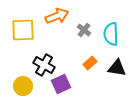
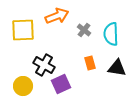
orange rectangle: rotated 64 degrees counterclockwise
